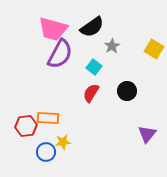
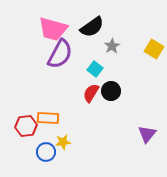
cyan square: moved 1 px right, 2 px down
black circle: moved 16 px left
